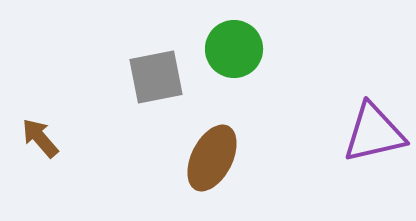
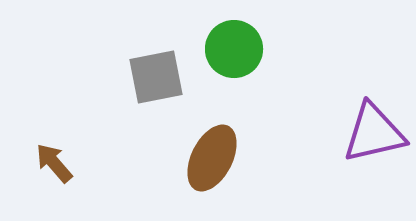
brown arrow: moved 14 px right, 25 px down
